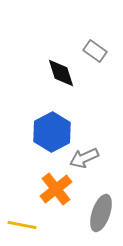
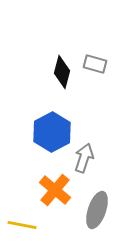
gray rectangle: moved 13 px down; rotated 20 degrees counterclockwise
black diamond: moved 1 px right, 1 px up; rotated 32 degrees clockwise
gray arrow: rotated 132 degrees clockwise
orange cross: moved 1 px left, 1 px down; rotated 12 degrees counterclockwise
gray ellipse: moved 4 px left, 3 px up
